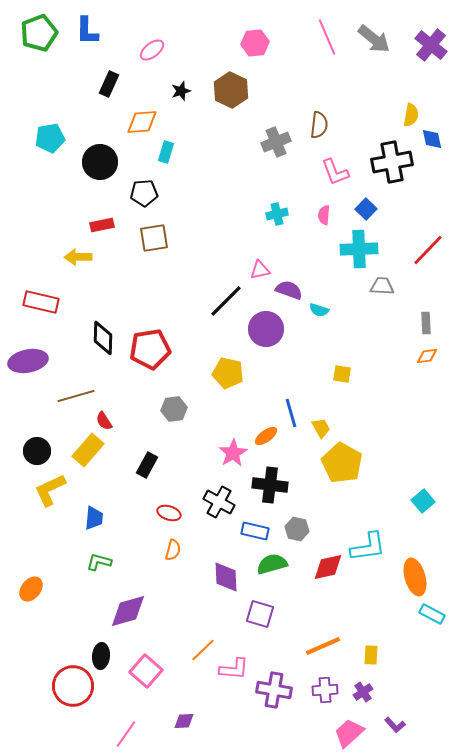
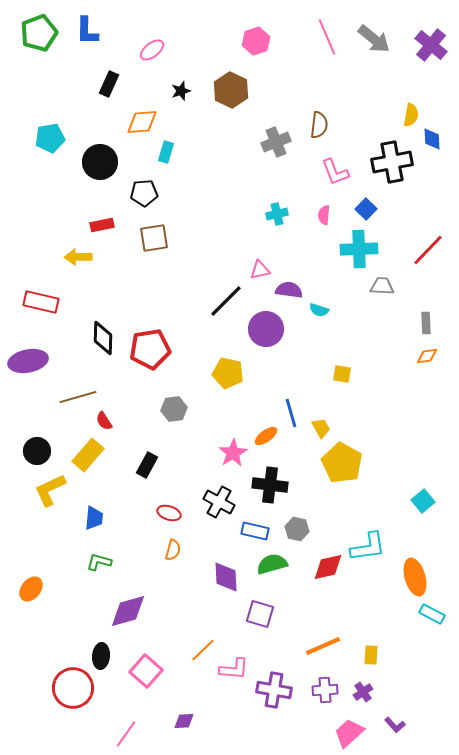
pink hexagon at (255, 43): moved 1 px right, 2 px up; rotated 12 degrees counterclockwise
blue diamond at (432, 139): rotated 10 degrees clockwise
purple semicircle at (289, 290): rotated 12 degrees counterclockwise
brown line at (76, 396): moved 2 px right, 1 px down
yellow rectangle at (88, 450): moved 5 px down
red circle at (73, 686): moved 2 px down
